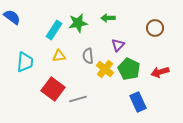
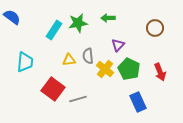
yellow triangle: moved 10 px right, 4 px down
red arrow: rotated 96 degrees counterclockwise
